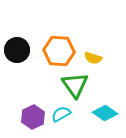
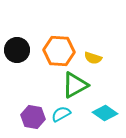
green triangle: rotated 36 degrees clockwise
purple hexagon: rotated 25 degrees counterclockwise
